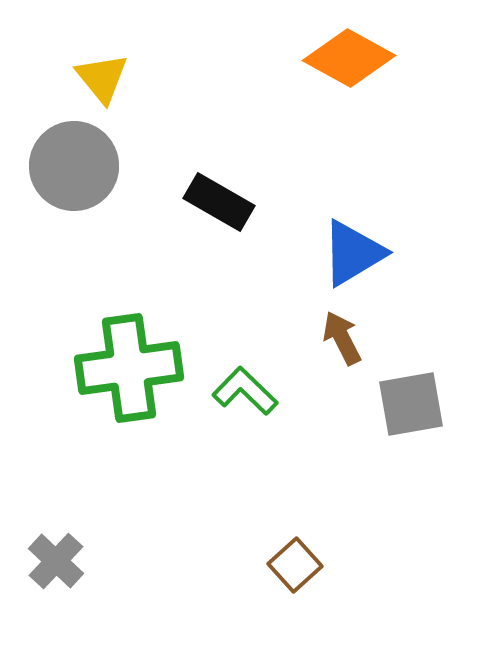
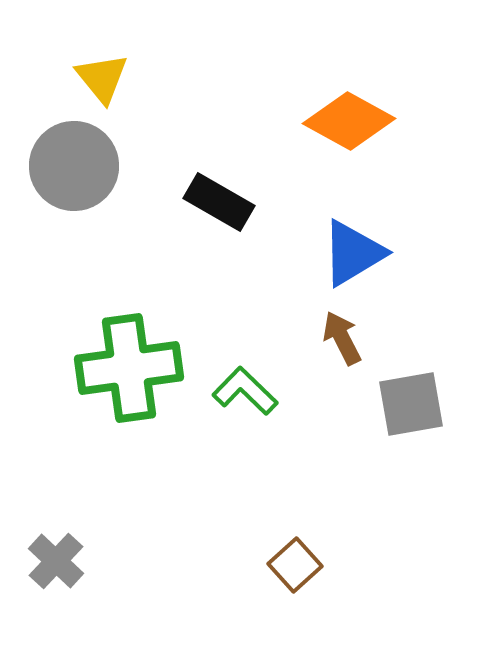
orange diamond: moved 63 px down
